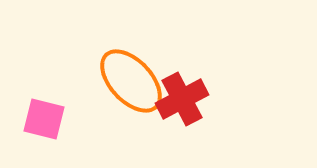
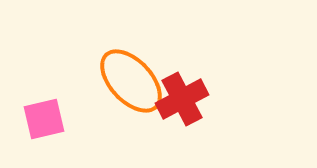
pink square: rotated 27 degrees counterclockwise
